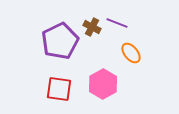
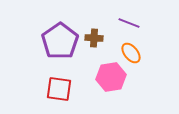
purple line: moved 12 px right
brown cross: moved 2 px right, 11 px down; rotated 24 degrees counterclockwise
purple pentagon: rotated 9 degrees counterclockwise
pink hexagon: moved 8 px right, 7 px up; rotated 20 degrees clockwise
